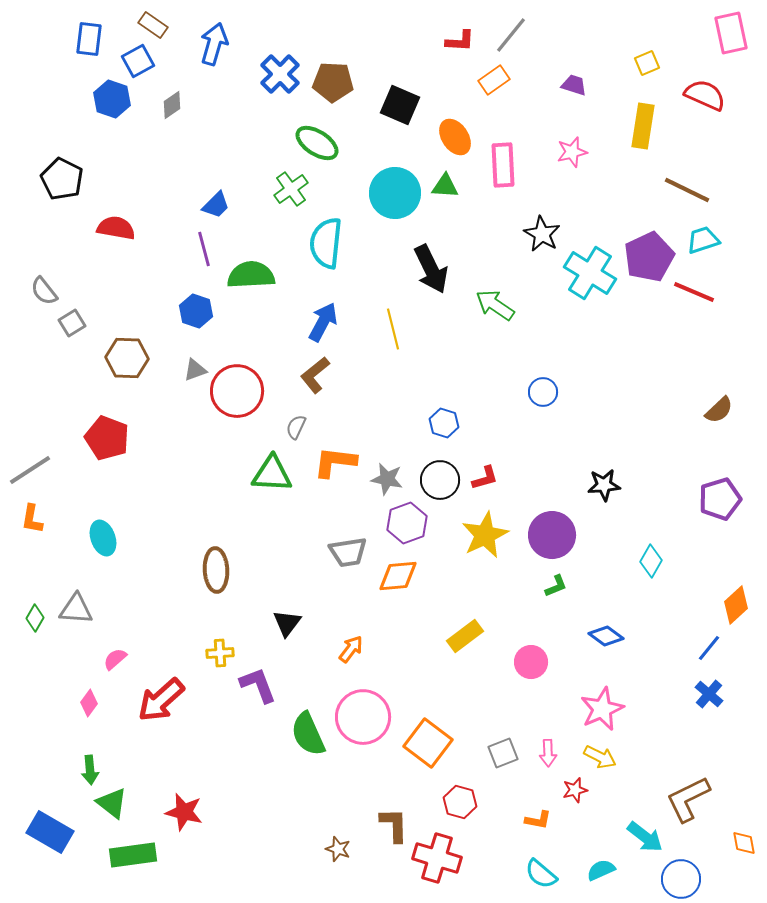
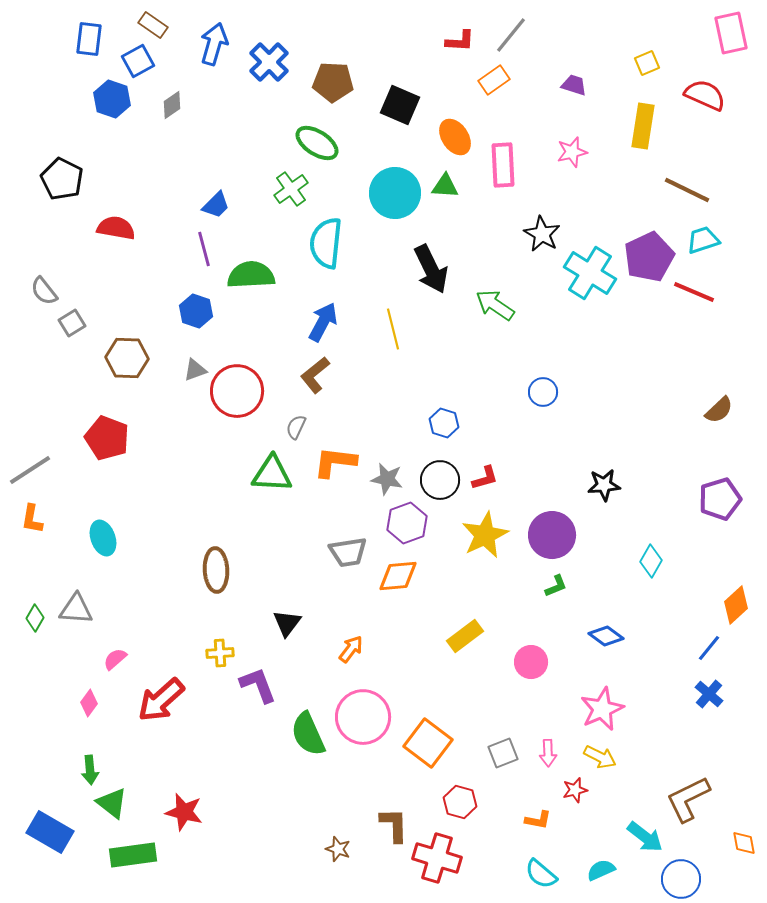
blue cross at (280, 74): moved 11 px left, 12 px up
